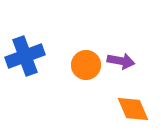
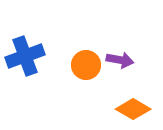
purple arrow: moved 1 px left, 1 px up
orange diamond: rotated 36 degrees counterclockwise
